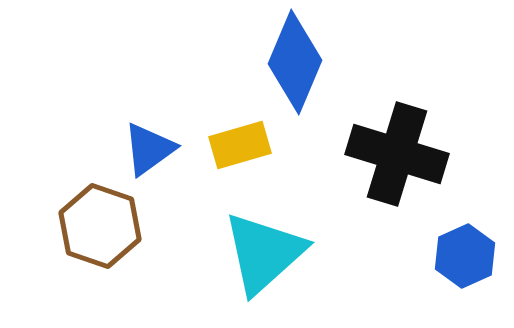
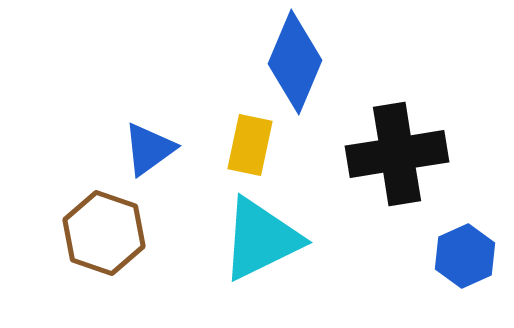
yellow rectangle: moved 10 px right; rotated 62 degrees counterclockwise
black cross: rotated 26 degrees counterclockwise
brown hexagon: moved 4 px right, 7 px down
cyan triangle: moved 3 px left, 14 px up; rotated 16 degrees clockwise
